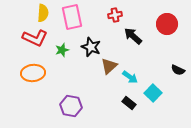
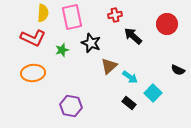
red L-shape: moved 2 px left
black star: moved 4 px up
